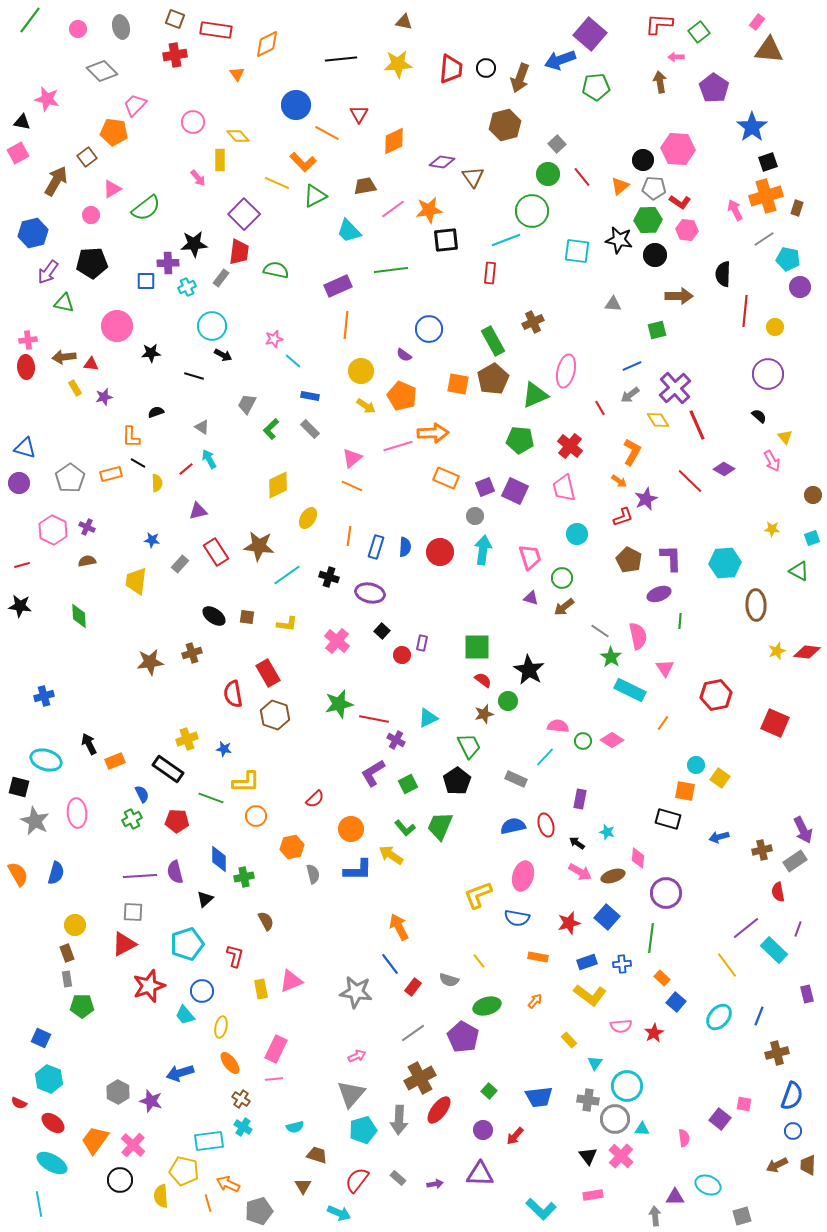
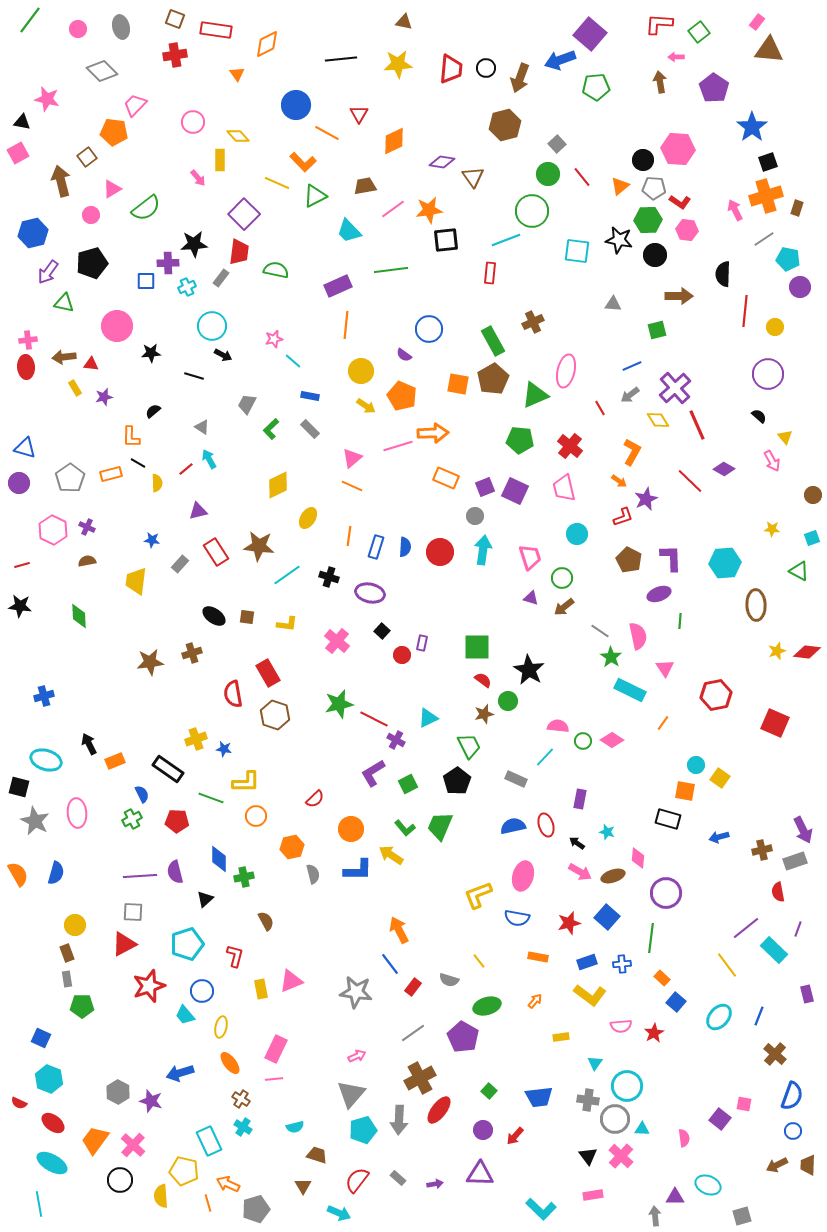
brown arrow at (56, 181): moved 5 px right; rotated 44 degrees counterclockwise
black pentagon at (92, 263): rotated 12 degrees counterclockwise
black semicircle at (156, 412): moved 3 px left, 1 px up; rotated 21 degrees counterclockwise
red line at (374, 719): rotated 16 degrees clockwise
yellow cross at (187, 739): moved 9 px right
gray rectangle at (795, 861): rotated 15 degrees clockwise
orange arrow at (399, 927): moved 3 px down
yellow rectangle at (569, 1040): moved 8 px left, 3 px up; rotated 56 degrees counterclockwise
brown cross at (777, 1053): moved 2 px left, 1 px down; rotated 35 degrees counterclockwise
cyan rectangle at (209, 1141): rotated 72 degrees clockwise
gray pentagon at (259, 1211): moved 3 px left, 2 px up
